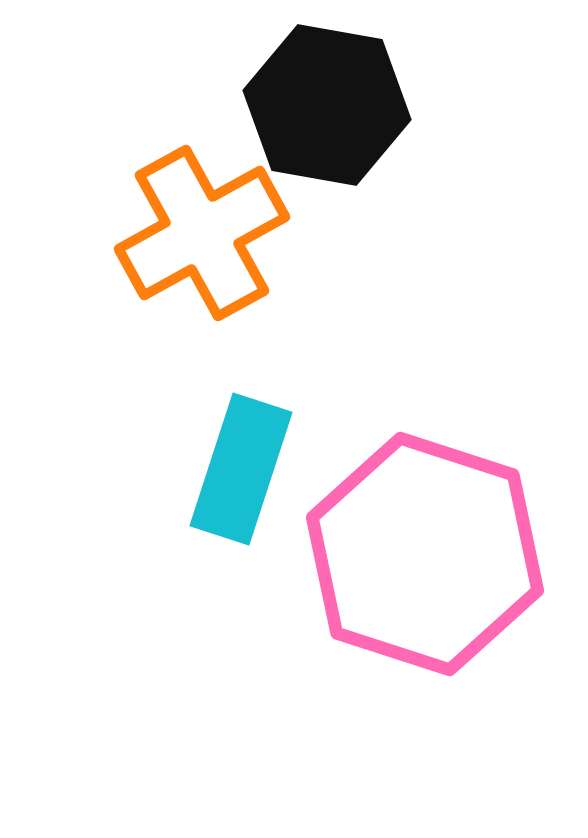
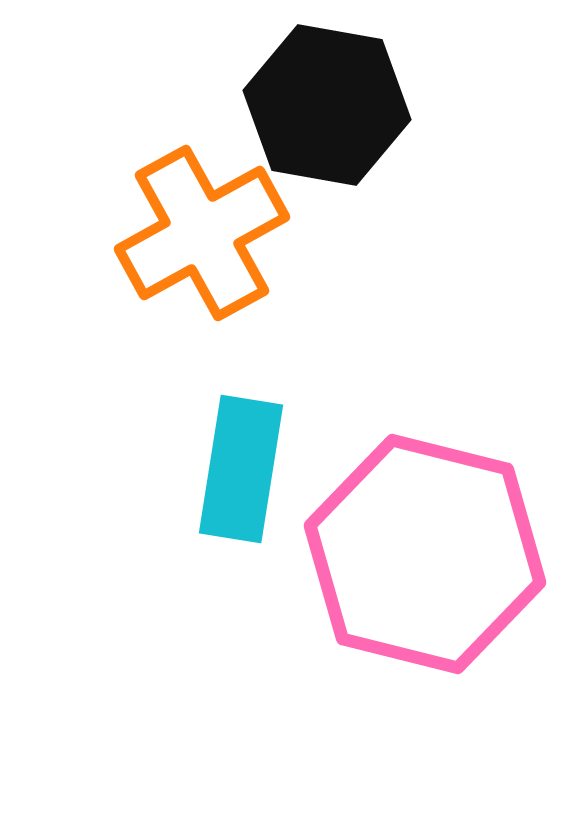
cyan rectangle: rotated 9 degrees counterclockwise
pink hexagon: rotated 4 degrees counterclockwise
